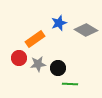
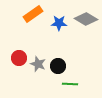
blue star: rotated 21 degrees clockwise
gray diamond: moved 11 px up
orange rectangle: moved 2 px left, 25 px up
gray star: rotated 28 degrees clockwise
black circle: moved 2 px up
